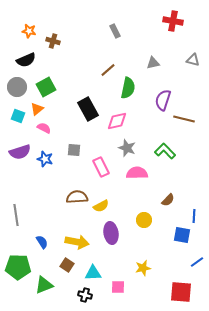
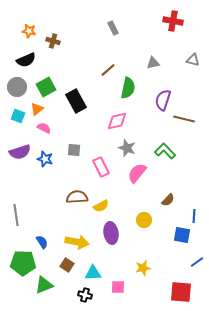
gray rectangle at (115, 31): moved 2 px left, 3 px up
black rectangle at (88, 109): moved 12 px left, 8 px up
pink semicircle at (137, 173): rotated 50 degrees counterclockwise
green pentagon at (18, 267): moved 5 px right, 4 px up
